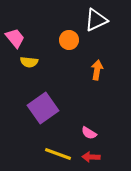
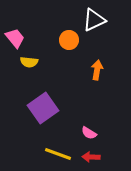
white triangle: moved 2 px left
